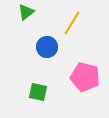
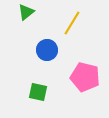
blue circle: moved 3 px down
